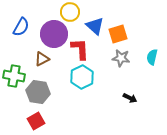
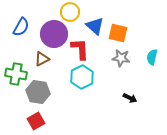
orange square: moved 1 px up; rotated 30 degrees clockwise
green cross: moved 2 px right, 2 px up
